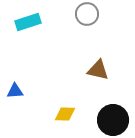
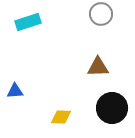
gray circle: moved 14 px right
brown triangle: moved 3 px up; rotated 15 degrees counterclockwise
yellow diamond: moved 4 px left, 3 px down
black circle: moved 1 px left, 12 px up
